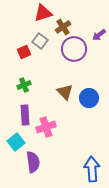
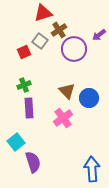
brown cross: moved 4 px left, 3 px down
brown triangle: moved 2 px right, 1 px up
purple rectangle: moved 4 px right, 7 px up
pink cross: moved 17 px right, 9 px up; rotated 18 degrees counterclockwise
purple semicircle: rotated 10 degrees counterclockwise
